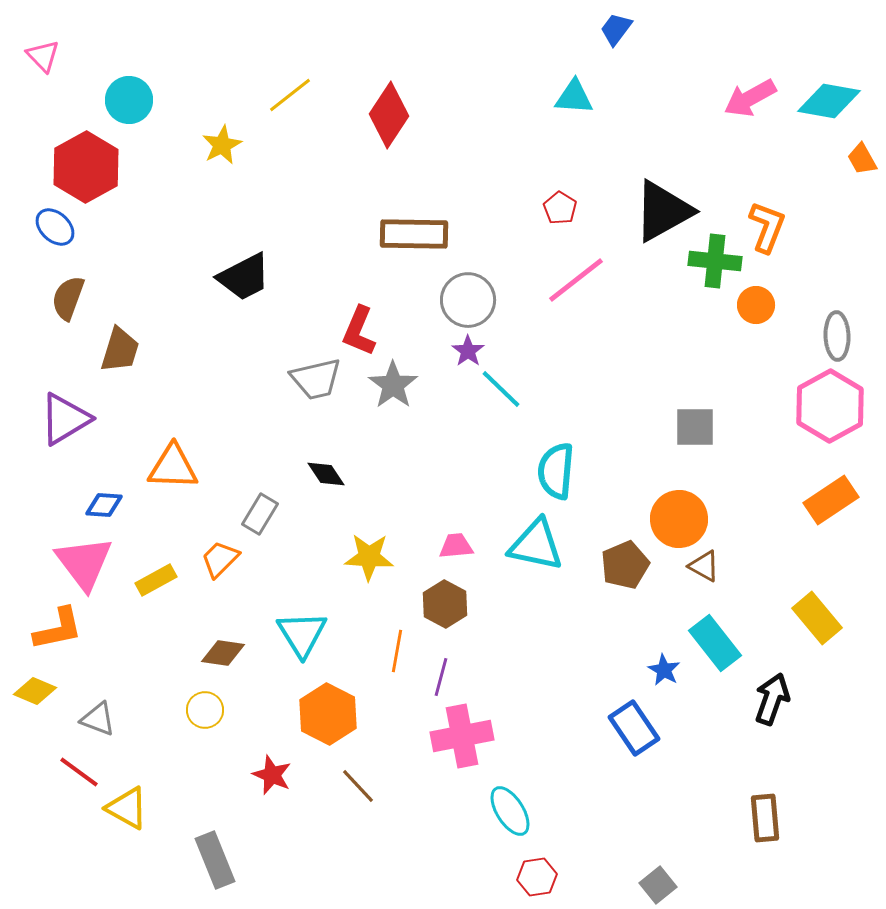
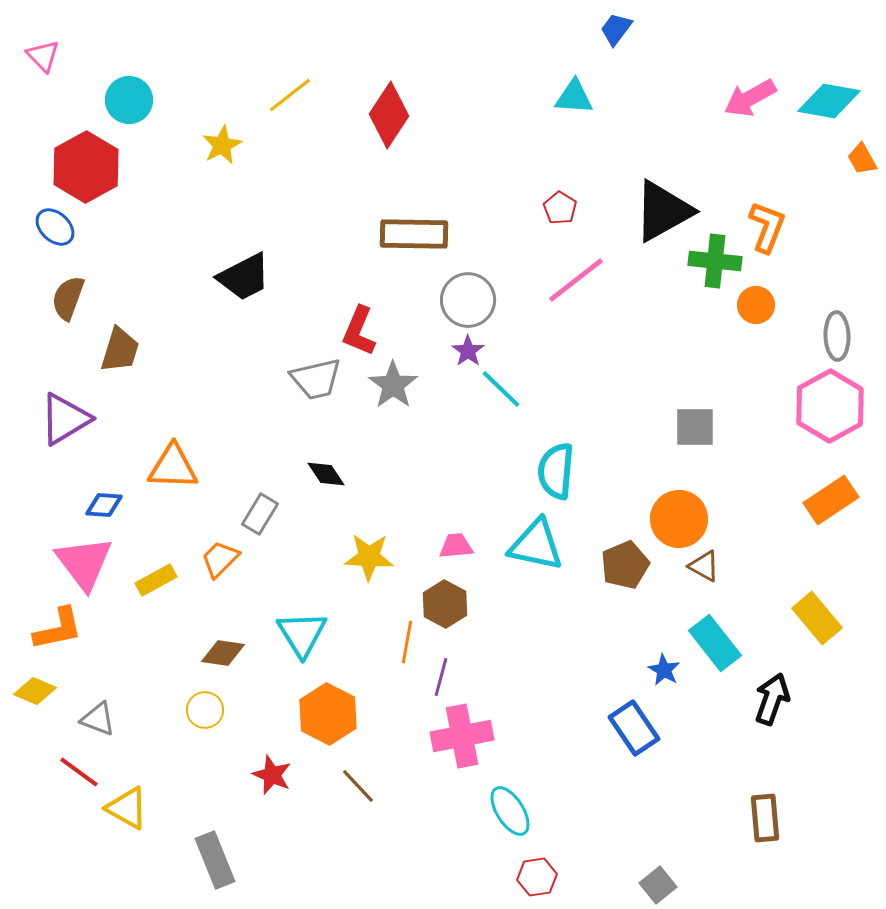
orange line at (397, 651): moved 10 px right, 9 px up
